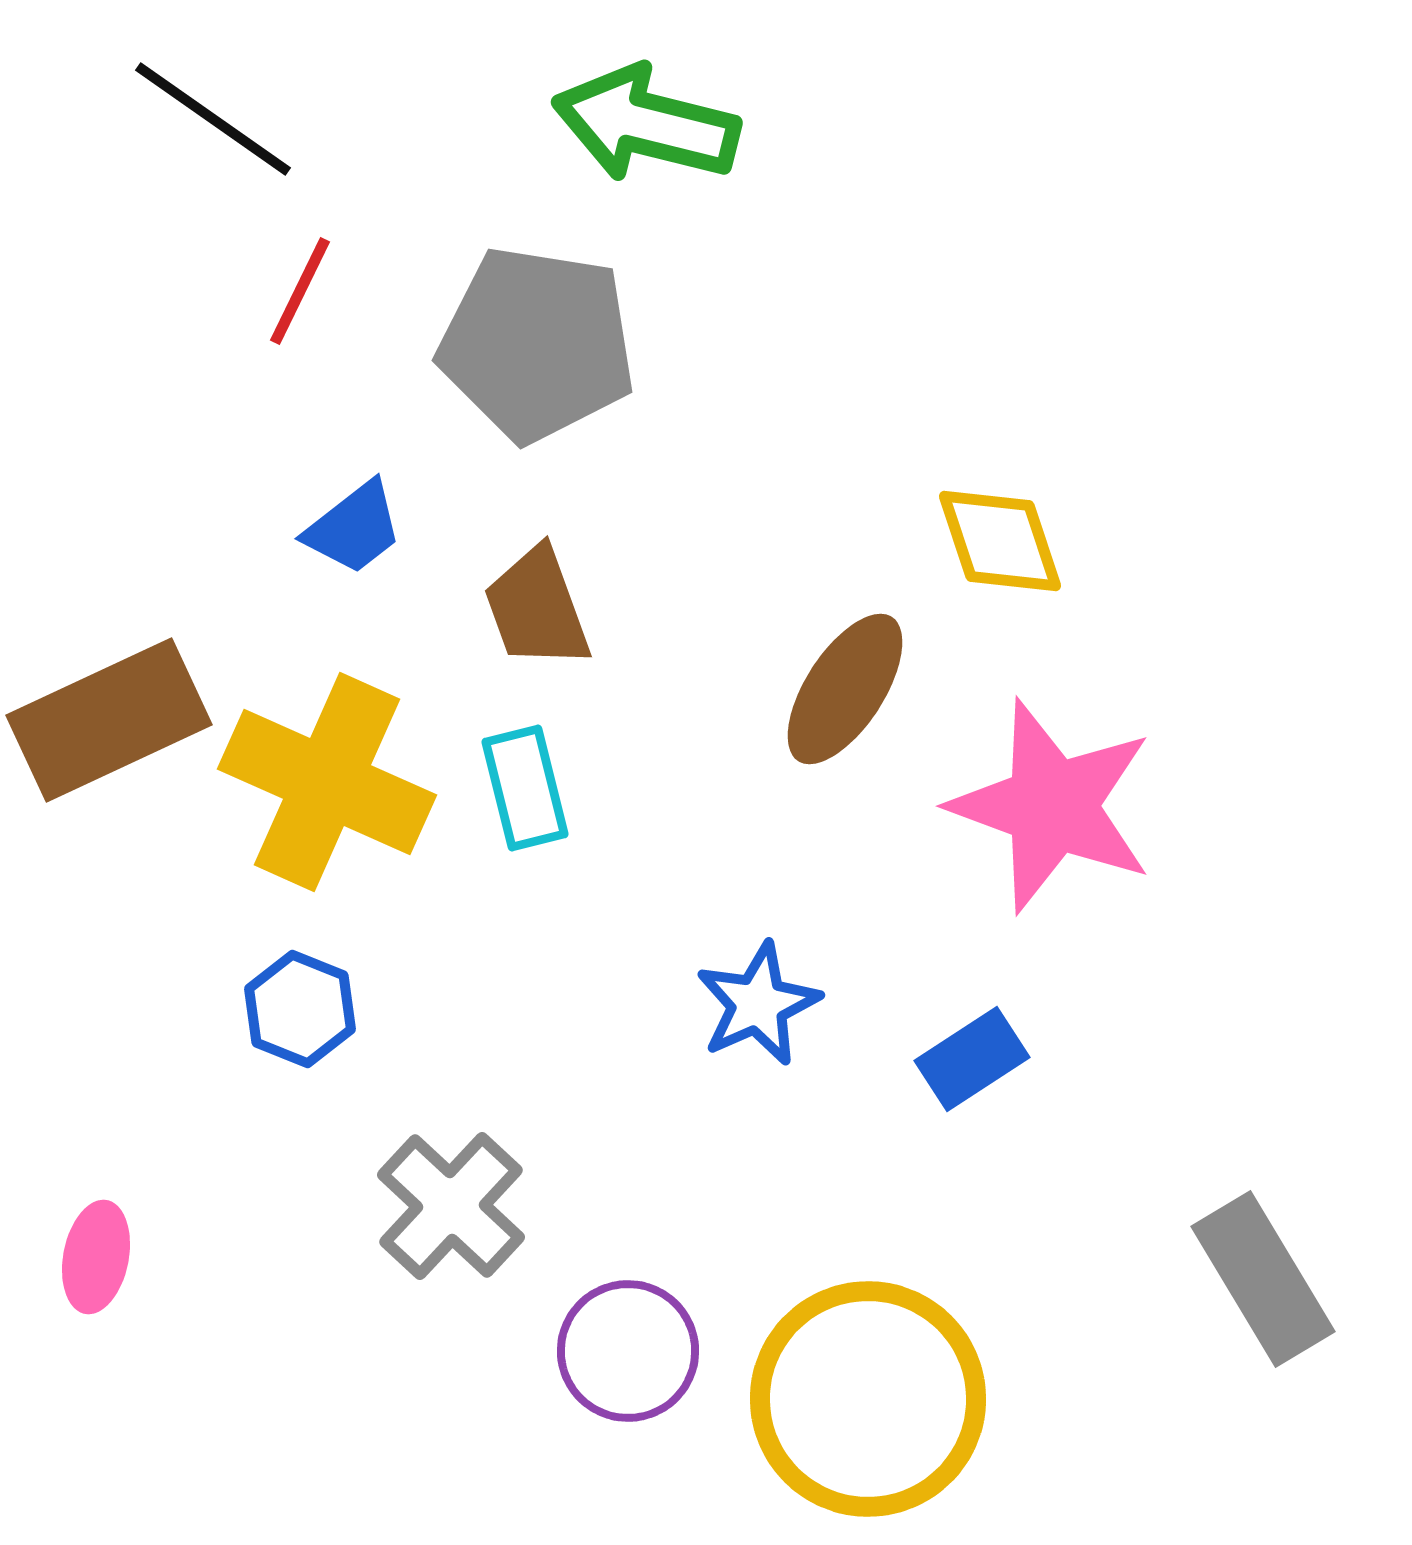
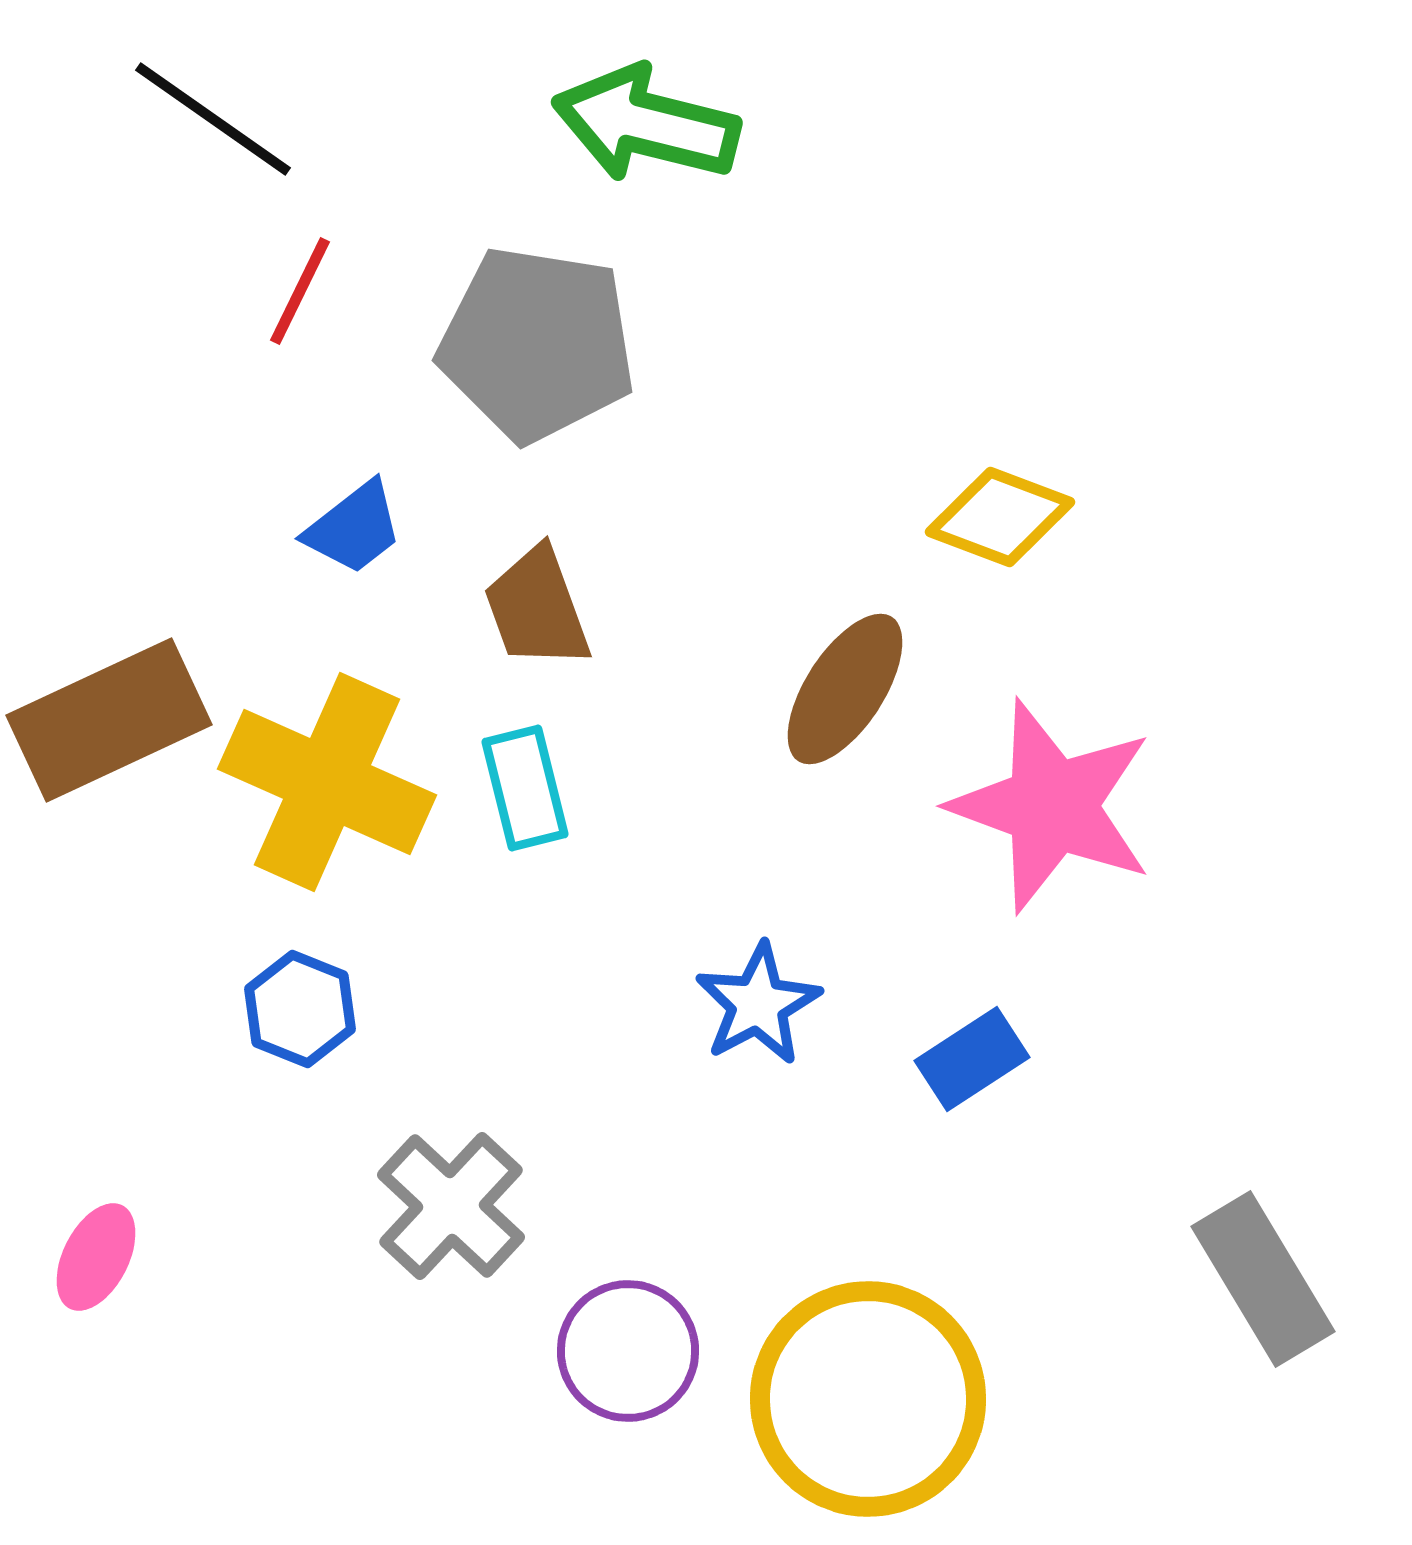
yellow diamond: moved 24 px up; rotated 51 degrees counterclockwise
blue star: rotated 4 degrees counterclockwise
pink ellipse: rotated 16 degrees clockwise
